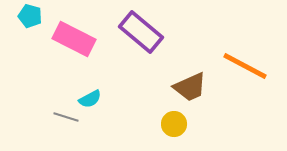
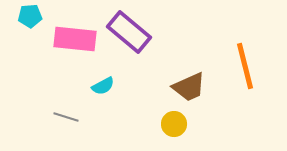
cyan pentagon: rotated 20 degrees counterclockwise
purple rectangle: moved 12 px left
pink rectangle: moved 1 px right; rotated 21 degrees counterclockwise
orange line: rotated 48 degrees clockwise
brown trapezoid: moved 1 px left
cyan semicircle: moved 13 px right, 13 px up
